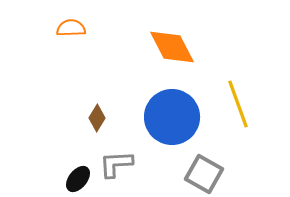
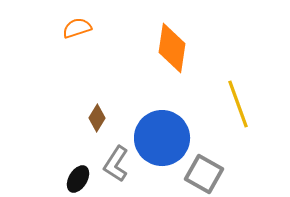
orange semicircle: moved 6 px right; rotated 16 degrees counterclockwise
orange diamond: moved 1 px down; rotated 36 degrees clockwise
blue circle: moved 10 px left, 21 px down
gray L-shape: rotated 54 degrees counterclockwise
black ellipse: rotated 8 degrees counterclockwise
